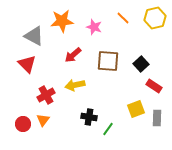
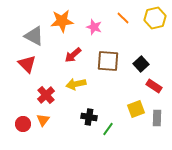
yellow arrow: moved 1 px right, 1 px up
red cross: rotated 12 degrees counterclockwise
